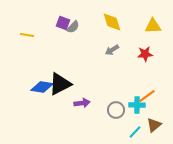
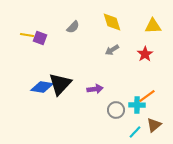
purple square: moved 23 px left, 15 px down
red star: rotated 28 degrees counterclockwise
black triangle: rotated 20 degrees counterclockwise
purple arrow: moved 13 px right, 14 px up
